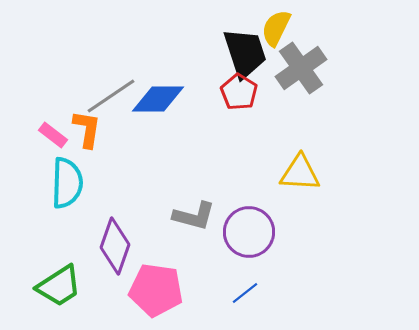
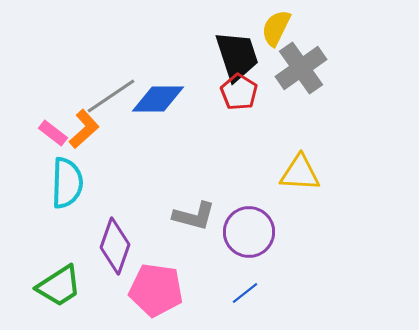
black trapezoid: moved 8 px left, 3 px down
orange L-shape: moved 3 px left; rotated 39 degrees clockwise
pink rectangle: moved 2 px up
